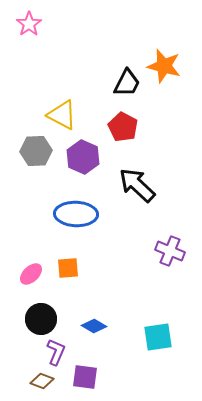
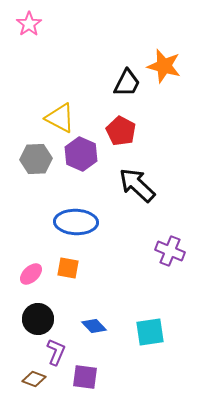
yellow triangle: moved 2 px left, 3 px down
red pentagon: moved 2 px left, 4 px down
gray hexagon: moved 8 px down
purple hexagon: moved 2 px left, 3 px up
blue ellipse: moved 8 px down
orange square: rotated 15 degrees clockwise
black circle: moved 3 px left
blue diamond: rotated 15 degrees clockwise
cyan square: moved 8 px left, 5 px up
brown diamond: moved 8 px left, 2 px up
